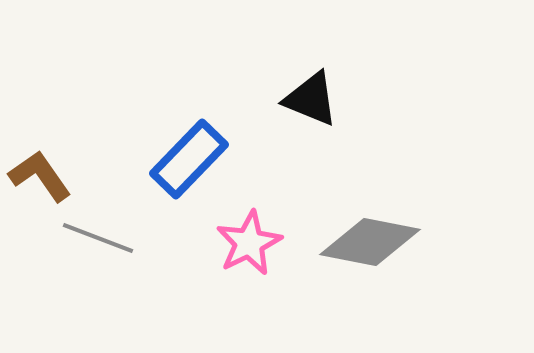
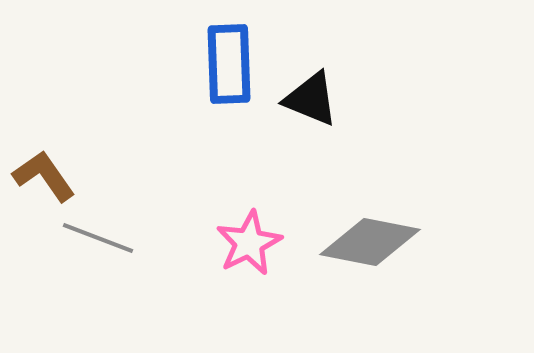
blue rectangle: moved 40 px right, 95 px up; rotated 46 degrees counterclockwise
brown L-shape: moved 4 px right
